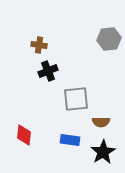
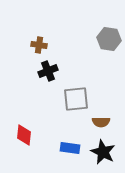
gray hexagon: rotated 15 degrees clockwise
blue rectangle: moved 8 px down
black star: rotated 15 degrees counterclockwise
